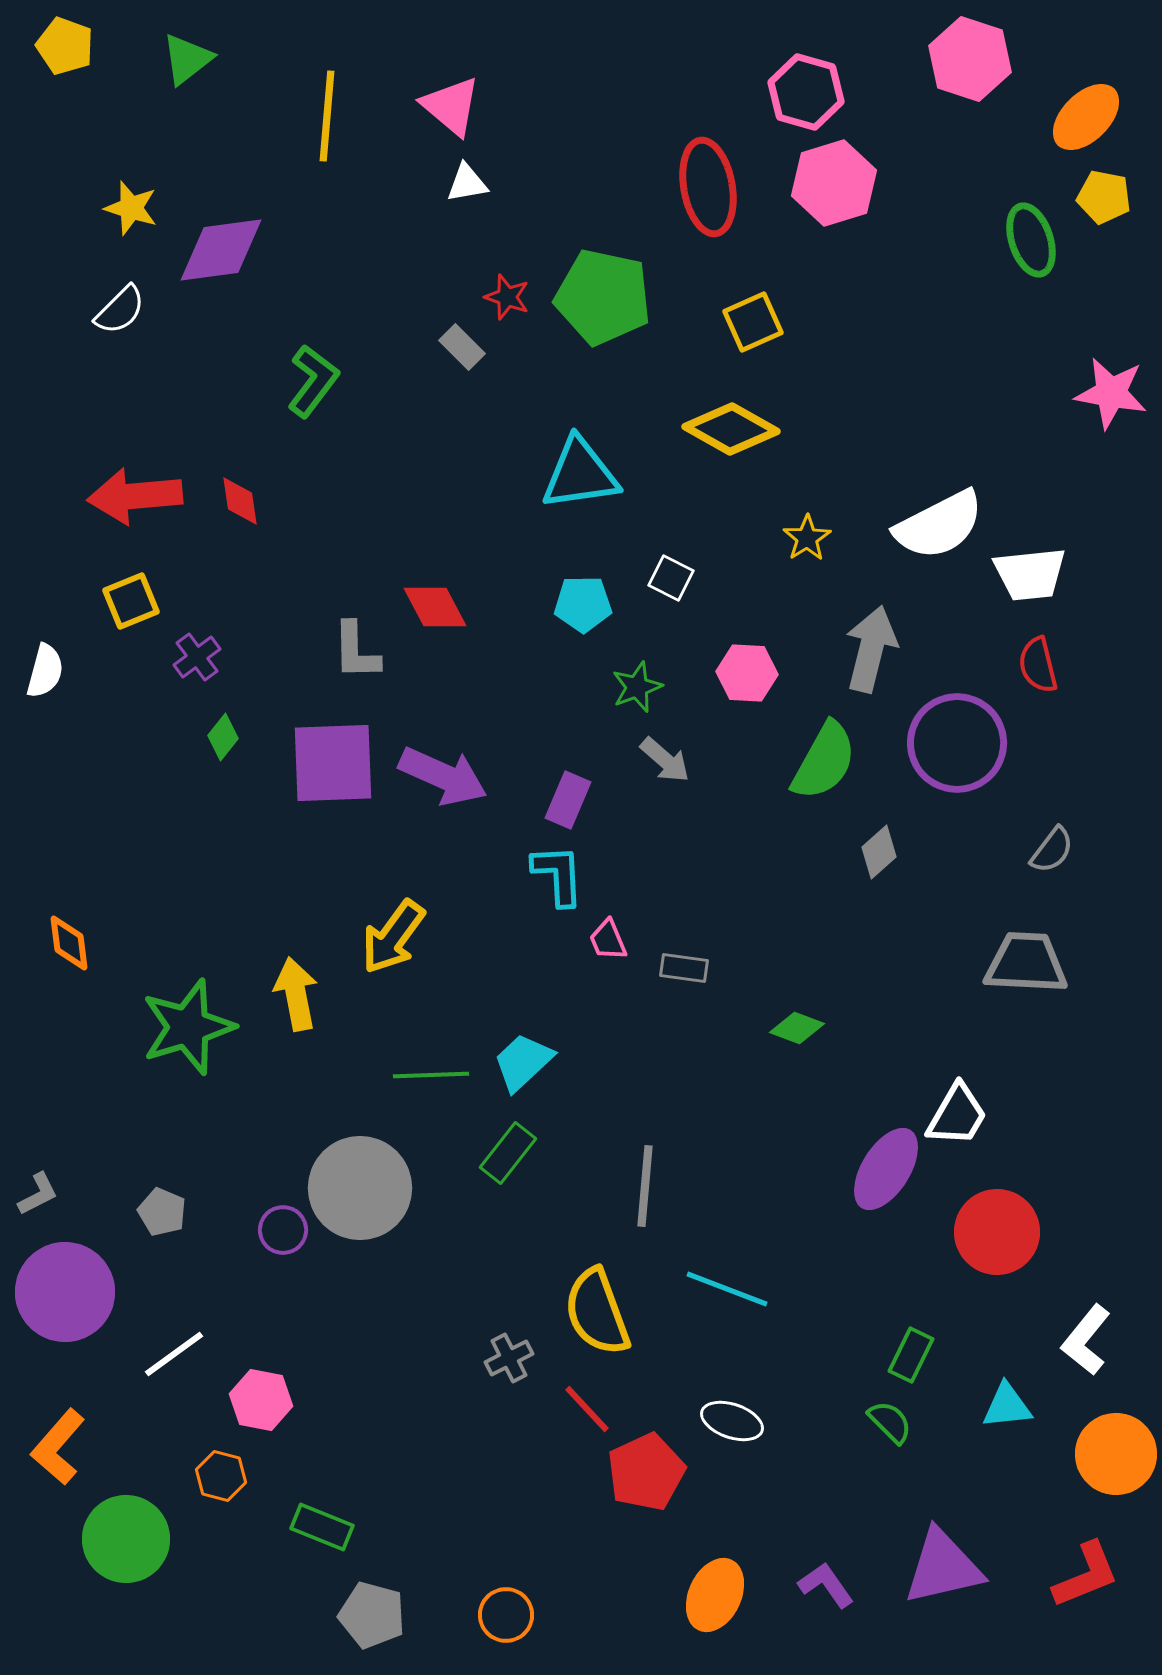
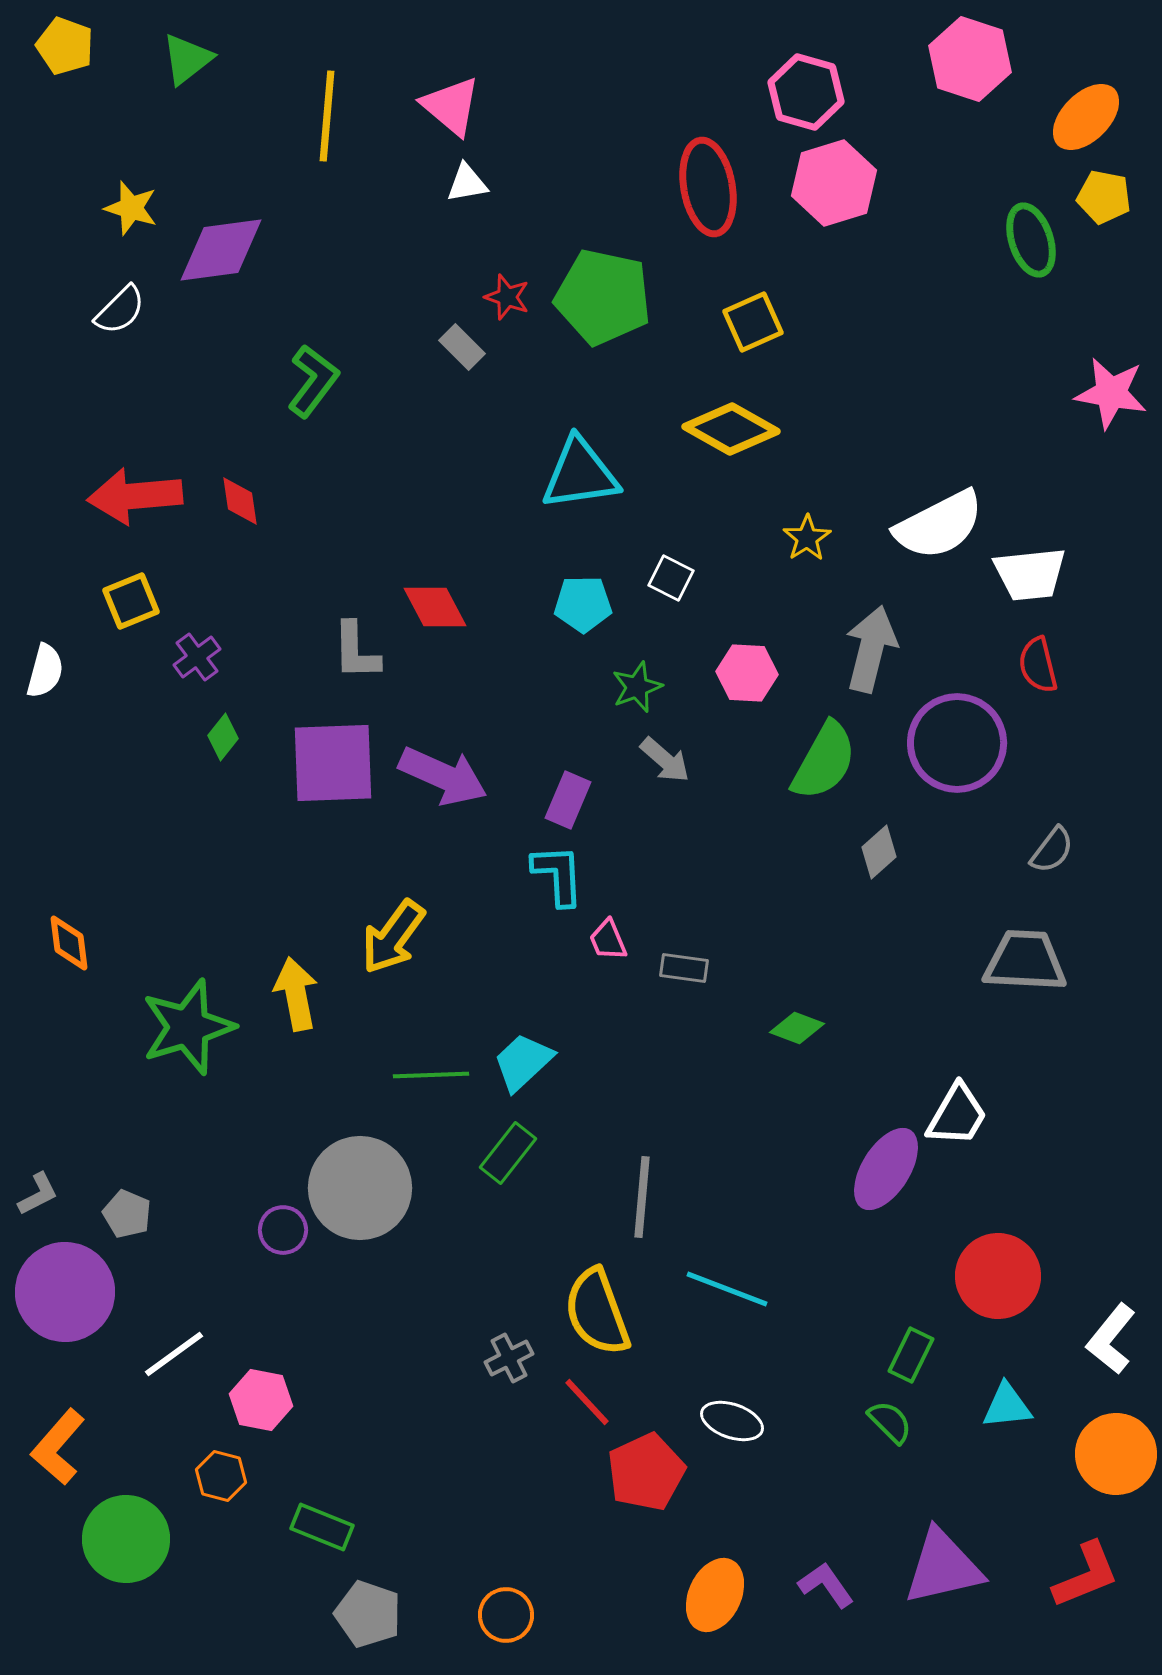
gray trapezoid at (1026, 963): moved 1 px left, 2 px up
gray line at (645, 1186): moved 3 px left, 11 px down
gray pentagon at (162, 1212): moved 35 px left, 2 px down
red circle at (997, 1232): moved 1 px right, 44 px down
white L-shape at (1086, 1340): moved 25 px right, 1 px up
red line at (587, 1409): moved 7 px up
gray pentagon at (372, 1615): moved 4 px left, 1 px up; rotated 4 degrees clockwise
